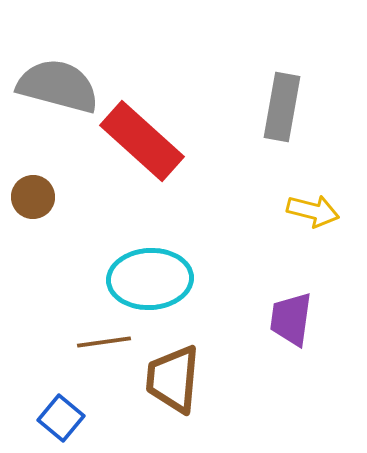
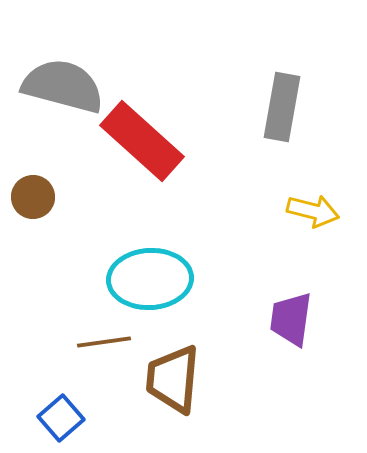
gray semicircle: moved 5 px right
blue square: rotated 9 degrees clockwise
